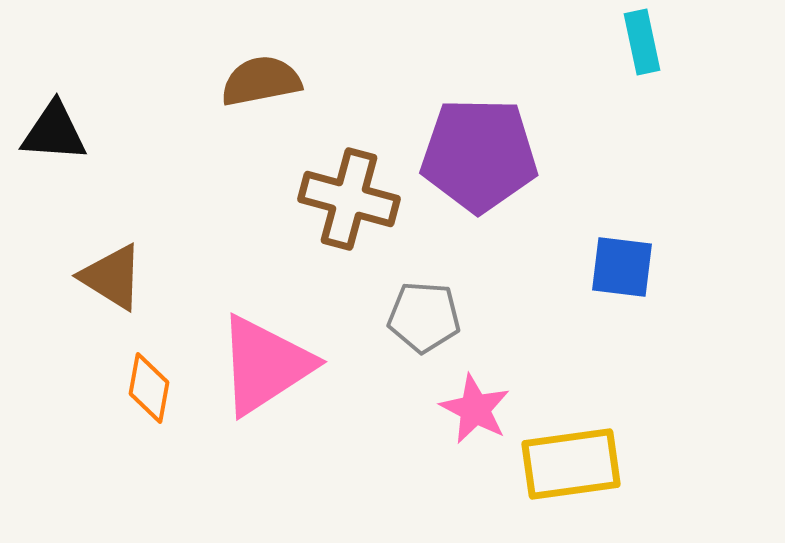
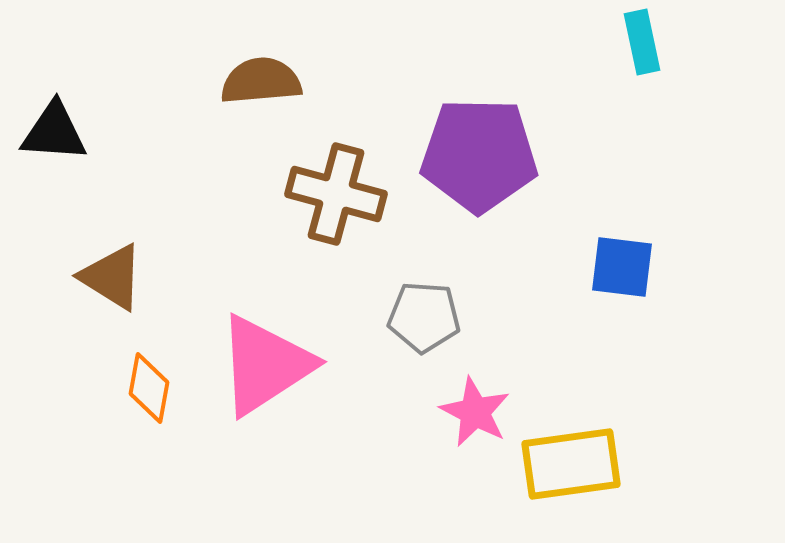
brown semicircle: rotated 6 degrees clockwise
brown cross: moved 13 px left, 5 px up
pink star: moved 3 px down
